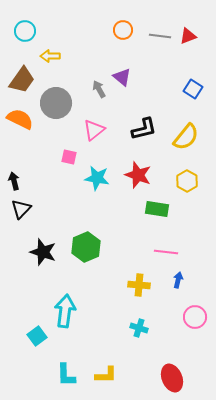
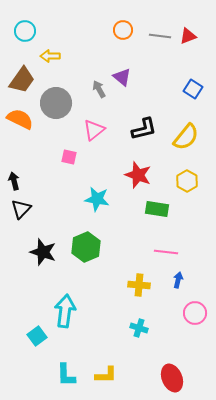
cyan star: moved 21 px down
pink circle: moved 4 px up
